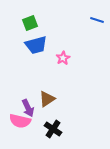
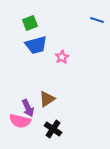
pink star: moved 1 px left, 1 px up
